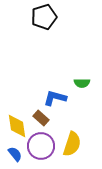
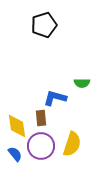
black pentagon: moved 8 px down
brown rectangle: rotated 42 degrees clockwise
